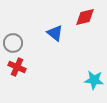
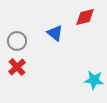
gray circle: moved 4 px right, 2 px up
red cross: rotated 24 degrees clockwise
